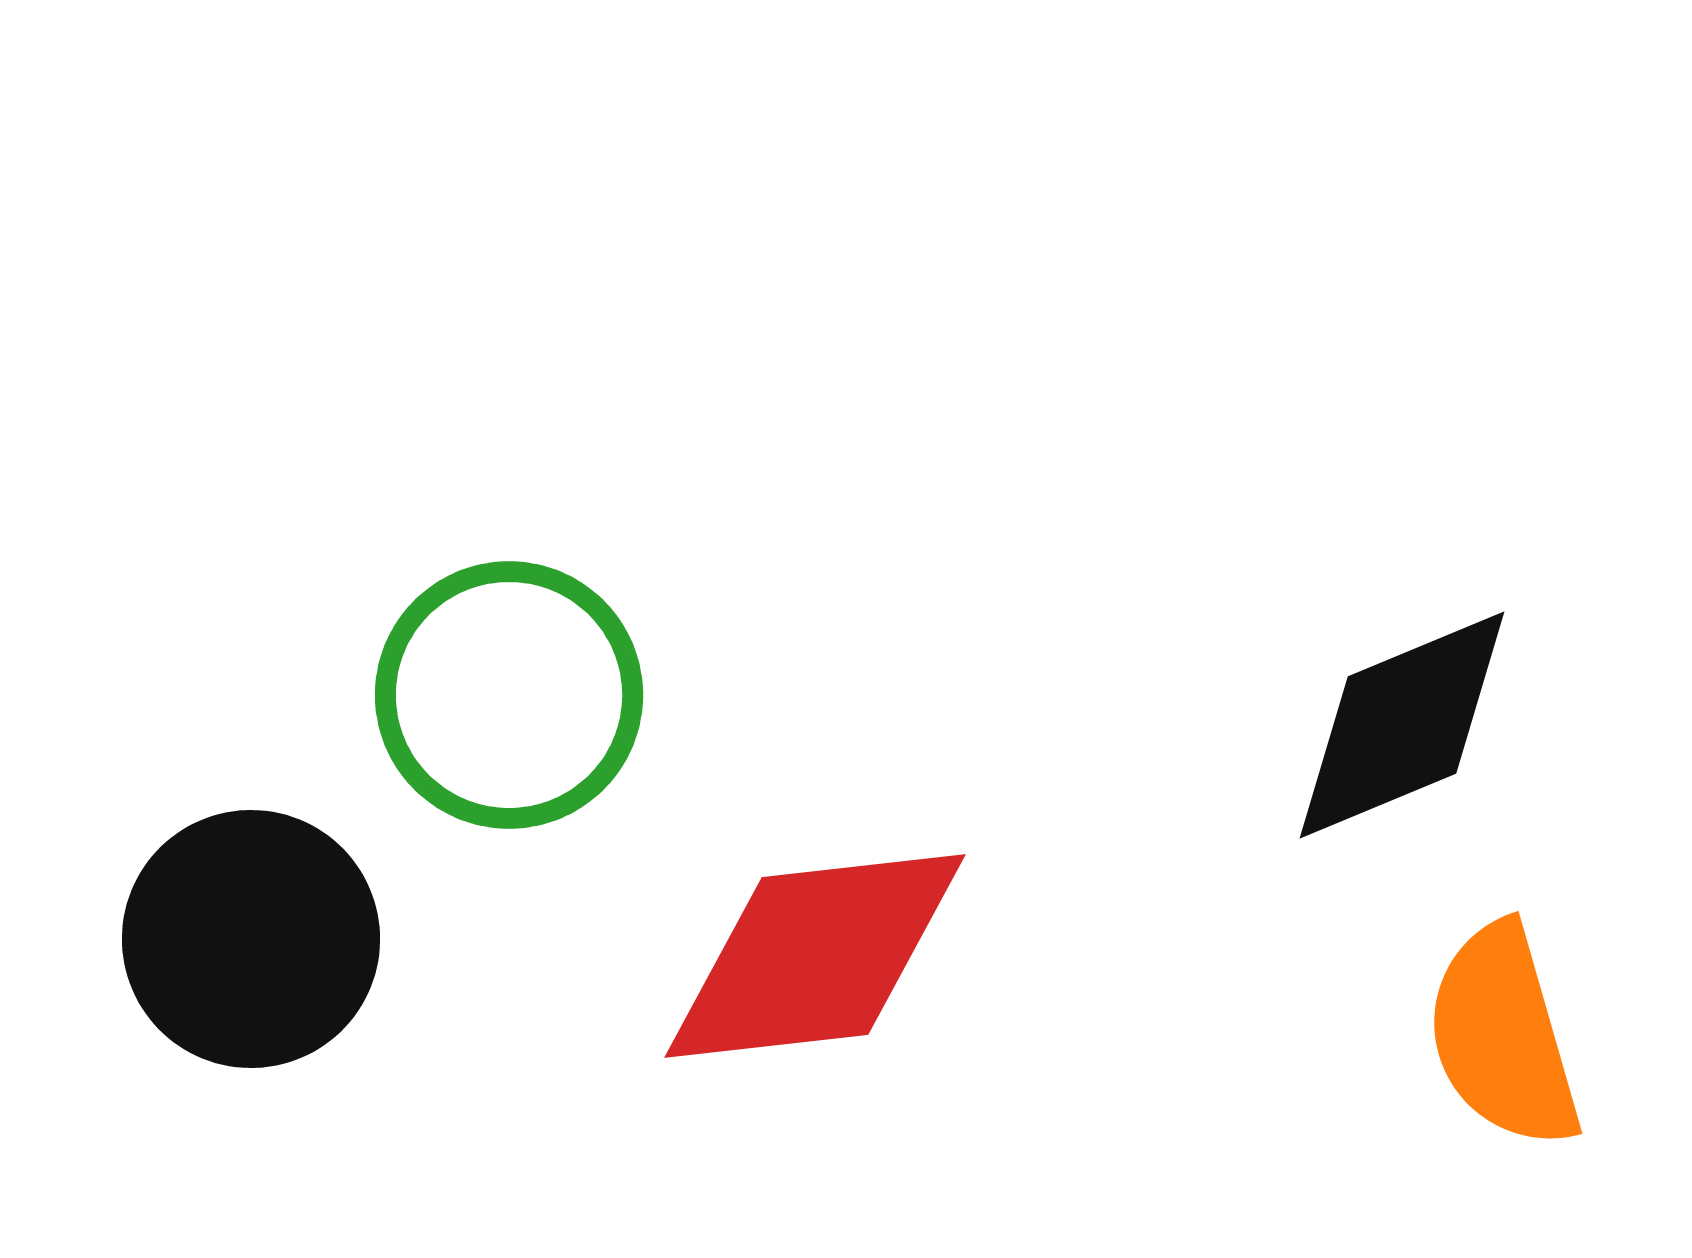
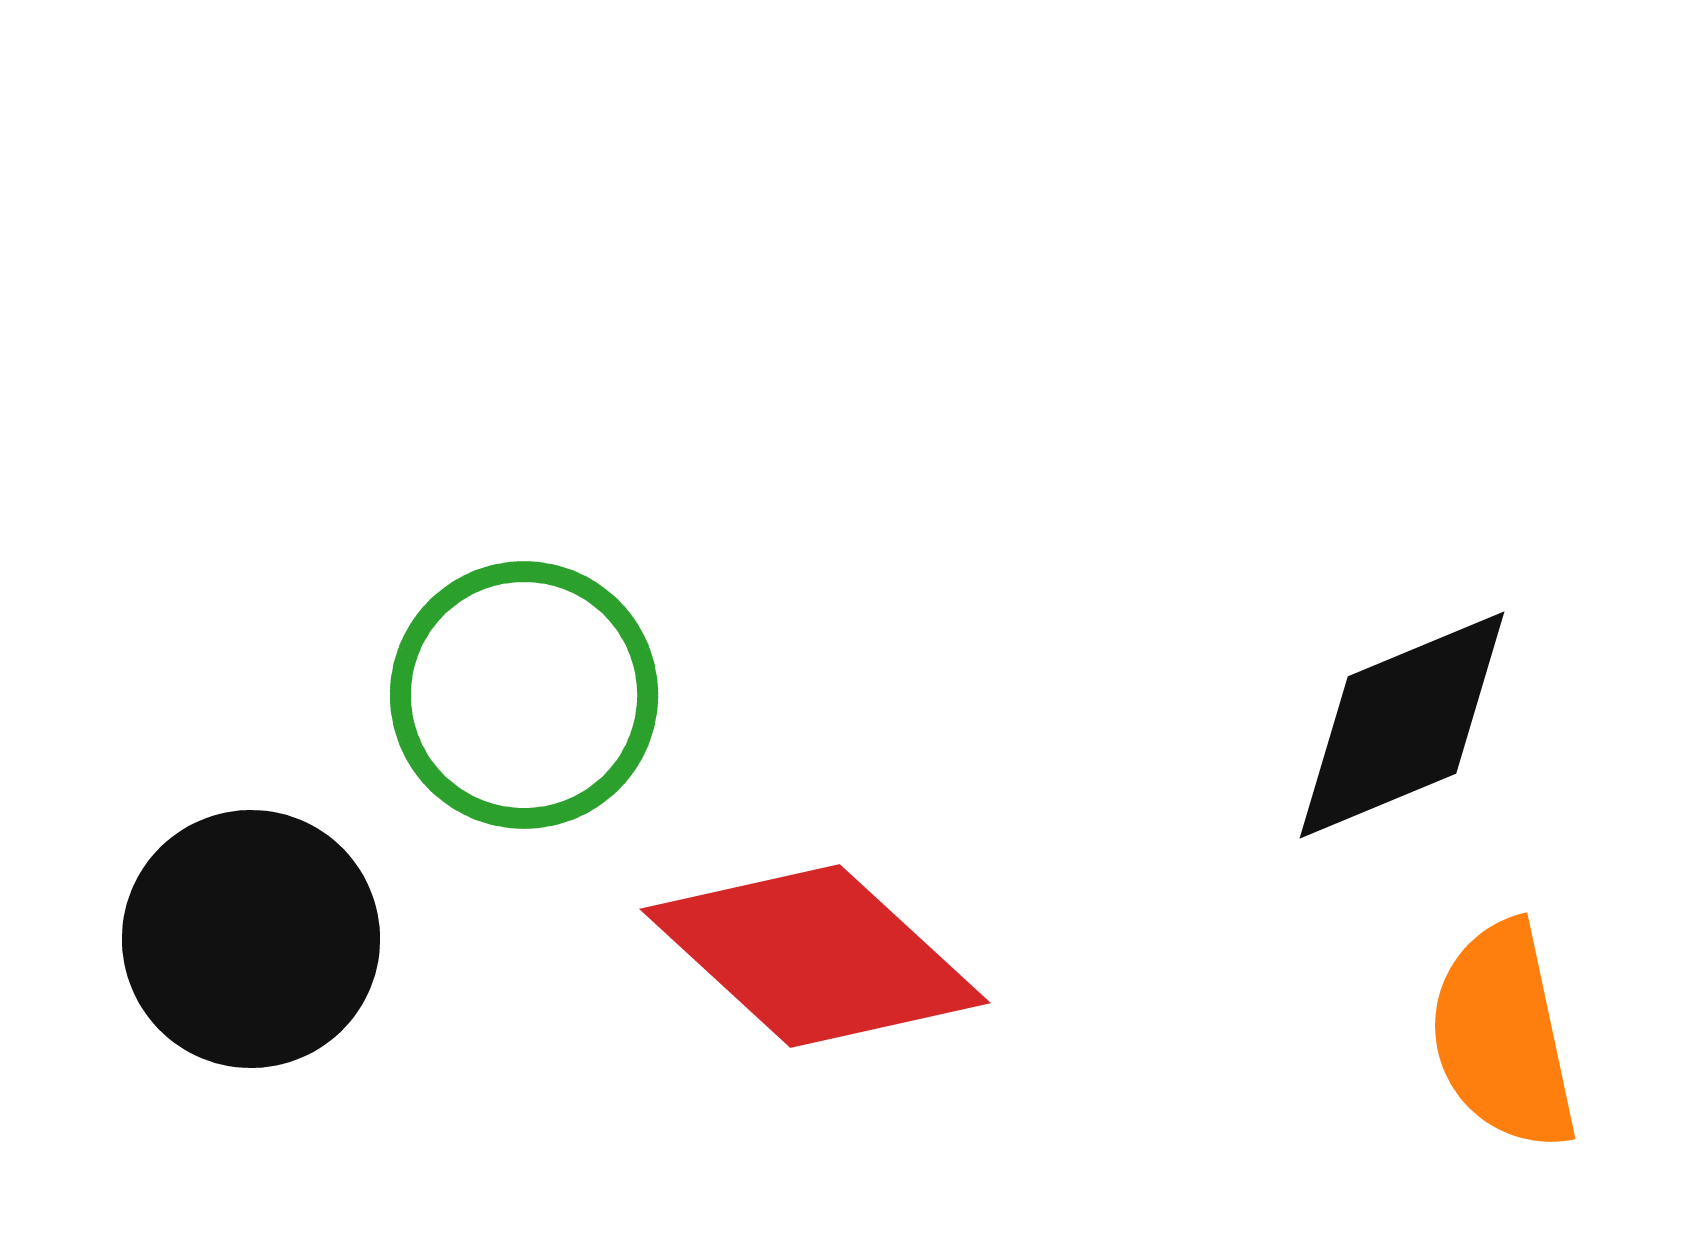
green circle: moved 15 px right
red diamond: rotated 49 degrees clockwise
orange semicircle: rotated 4 degrees clockwise
